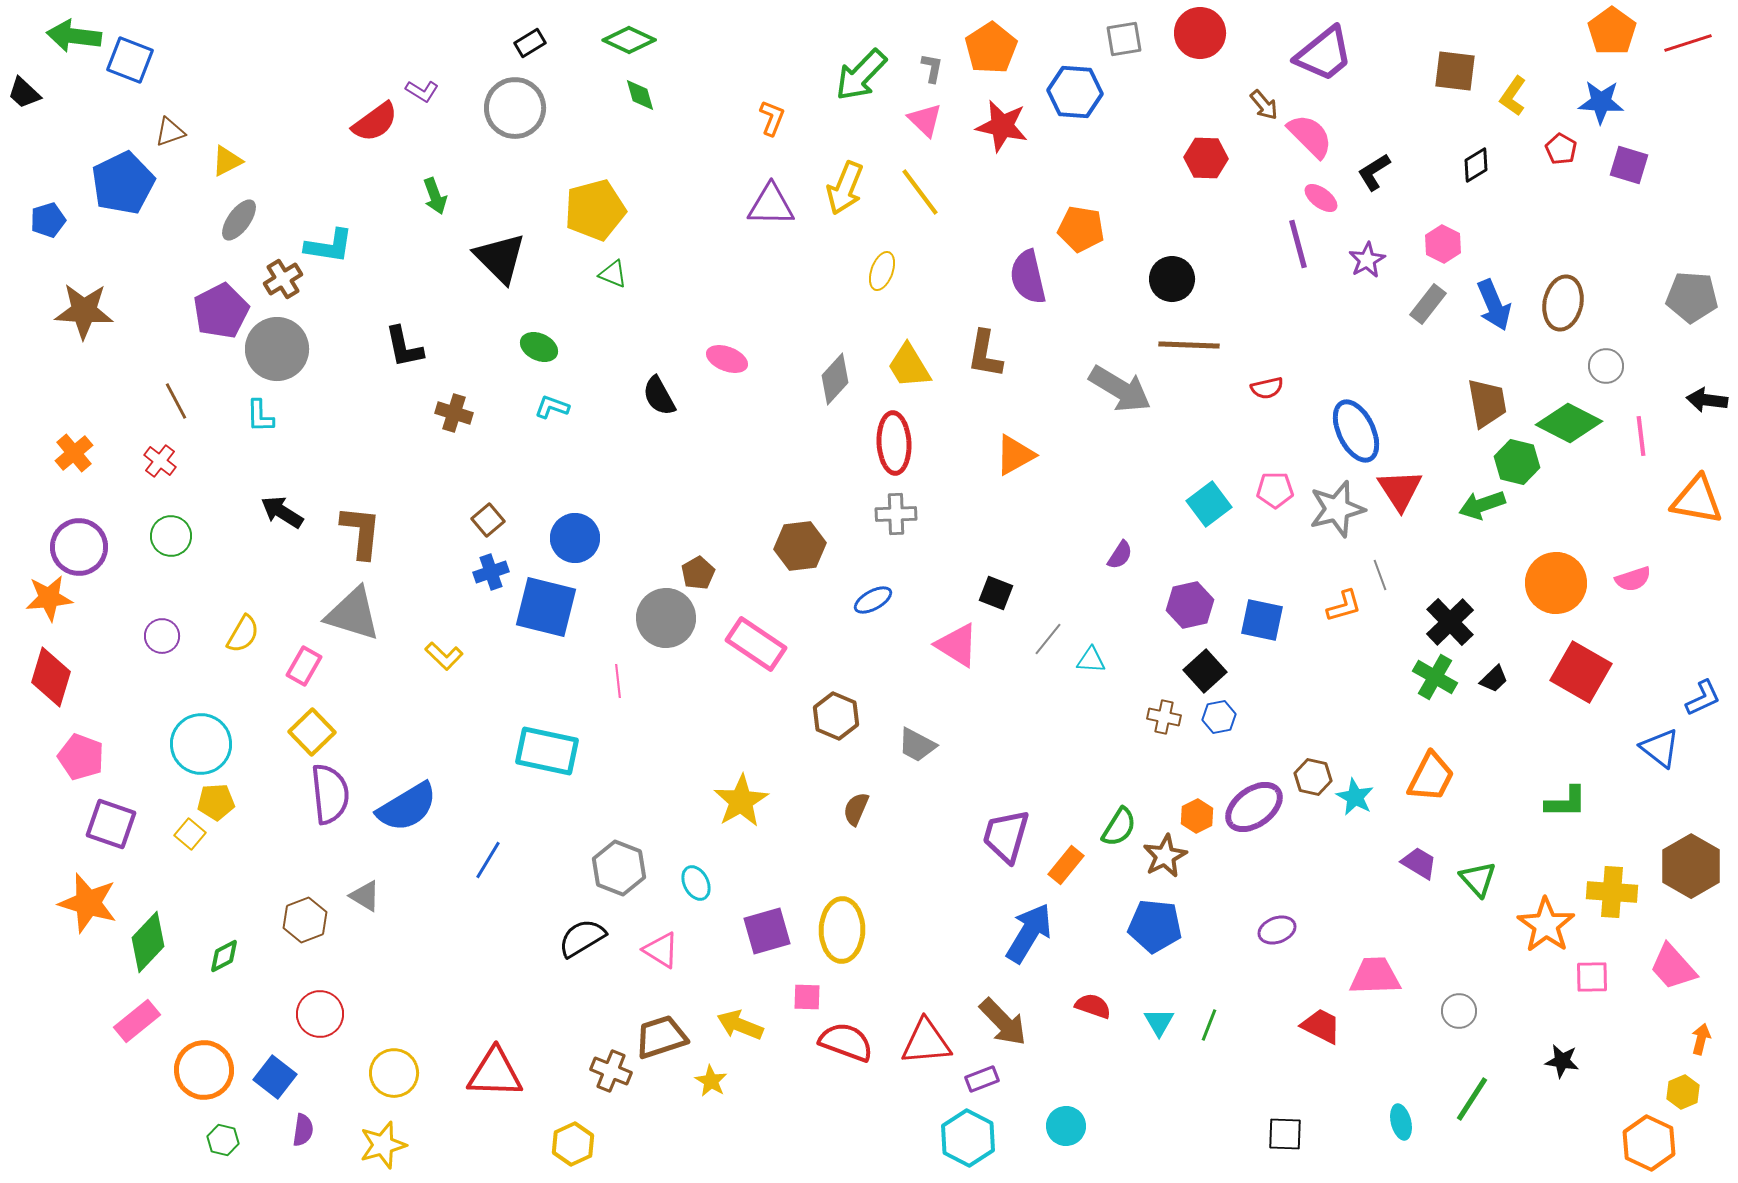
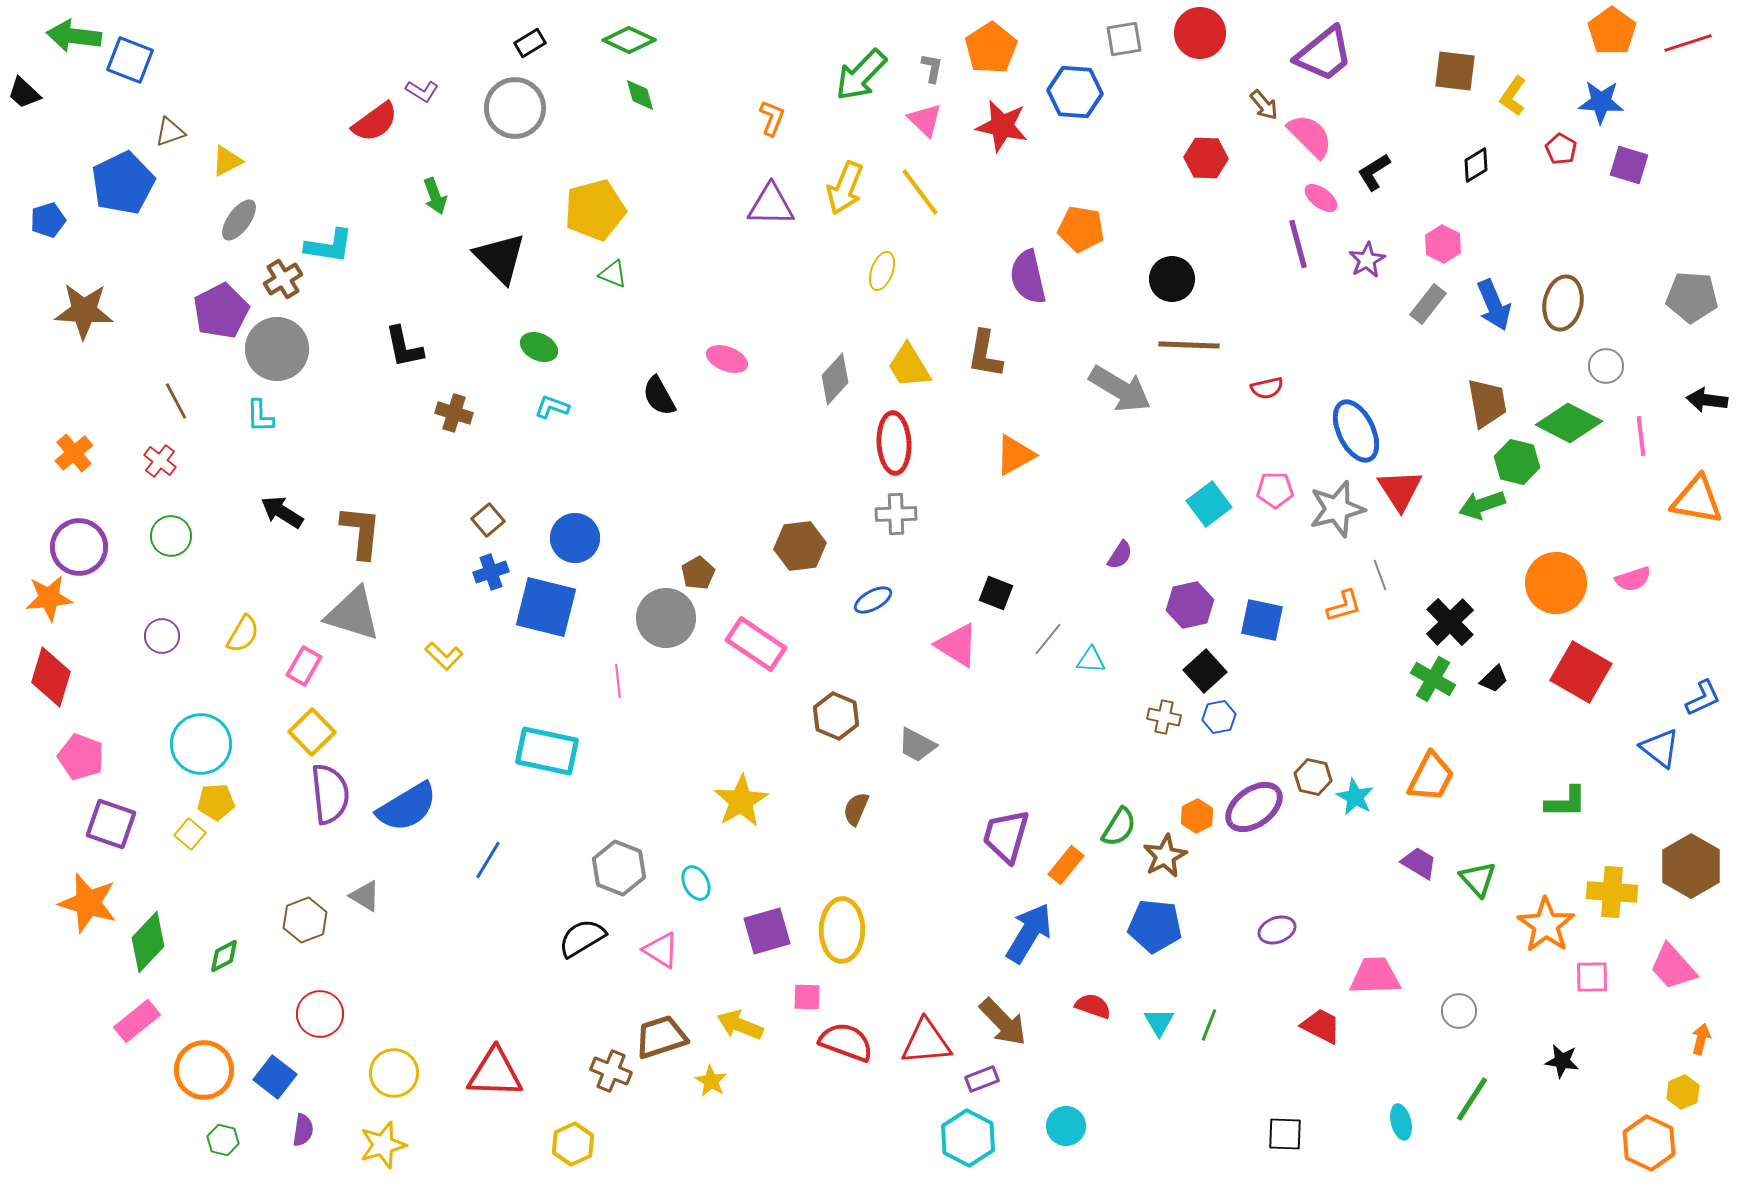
green cross at (1435, 677): moved 2 px left, 2 px down
